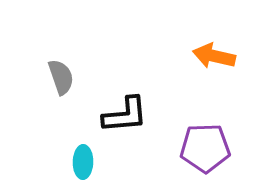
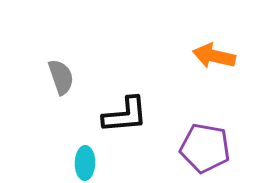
purple pentagon: rotated 12 degrees clockwise
cyan ellipse: moved 2 px right, 1 px down
